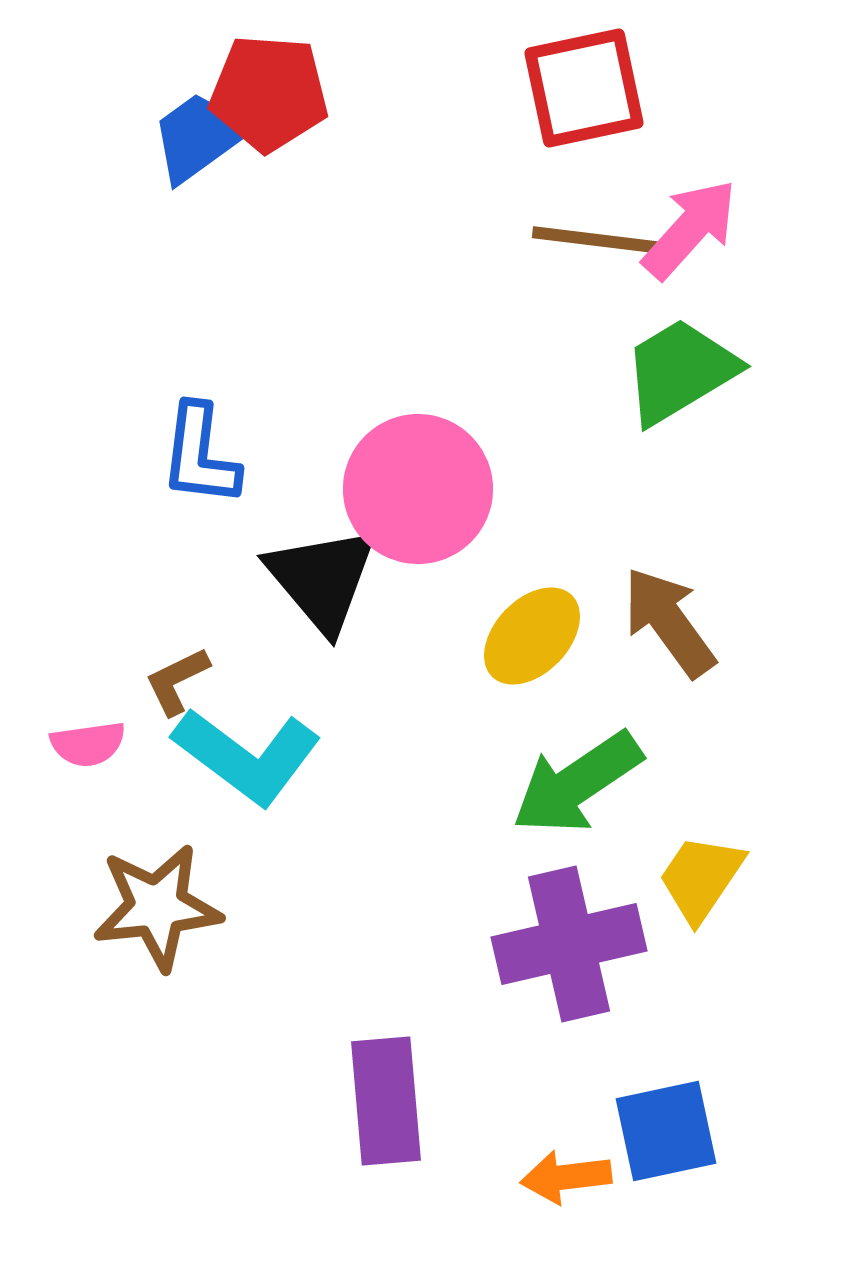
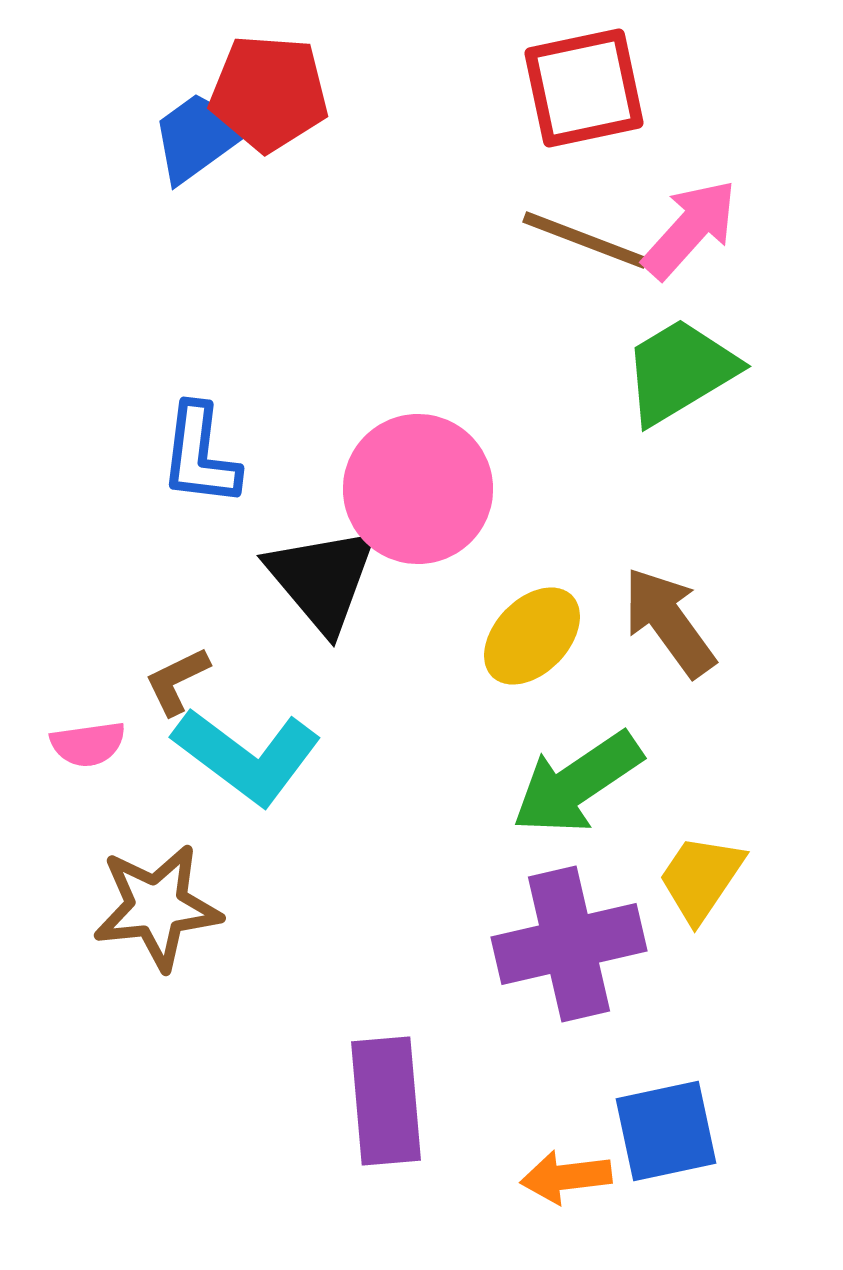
brown line: moved 12 px left; rotated 14 degrees clockwise
